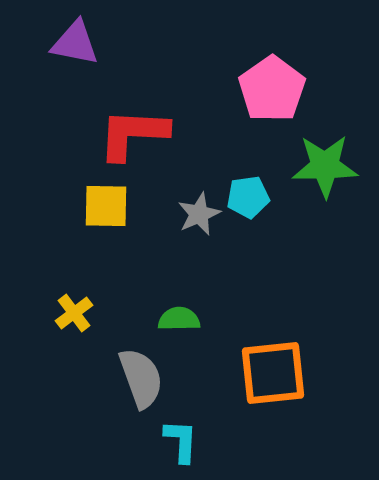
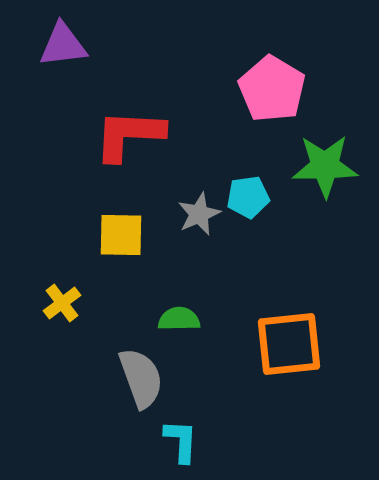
purple triangle: moved 12 px left, 2 px down; rotated 18 degrees counterclockwise
pink pentagon: rotated 6 degrees counterclockwise
red L-shape: moved 4 px left, 1 px down
yellow square: moved 15 px right, 29 px down
yellow cross: moved 12 px left, 10 px up
orange square: moved 16 px right, 29 px up
